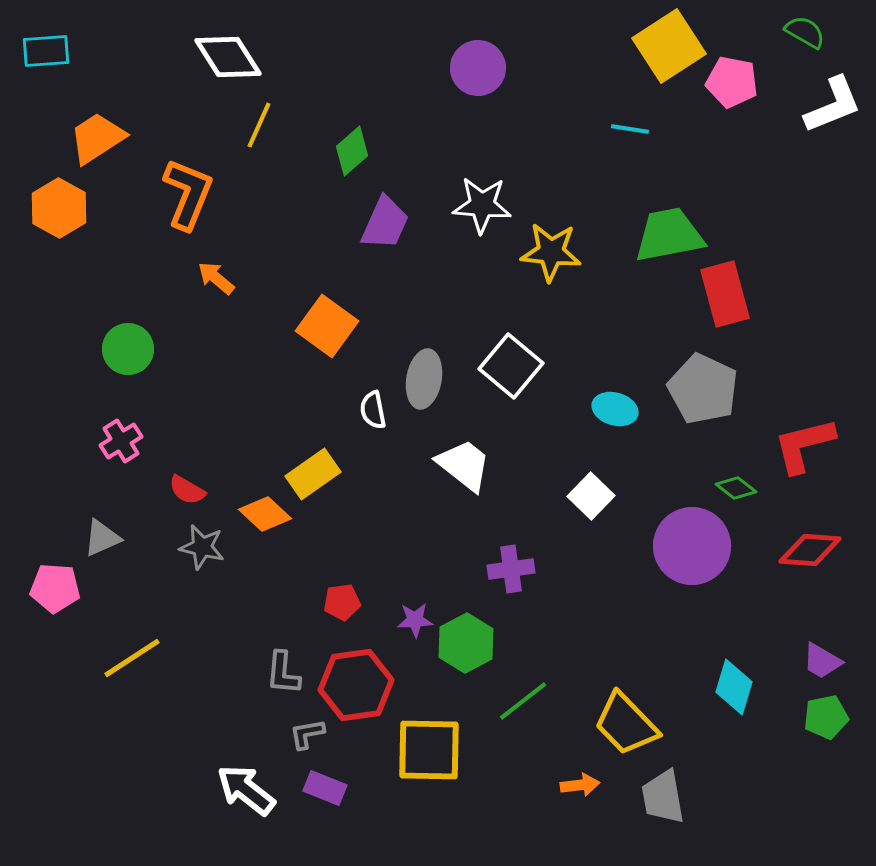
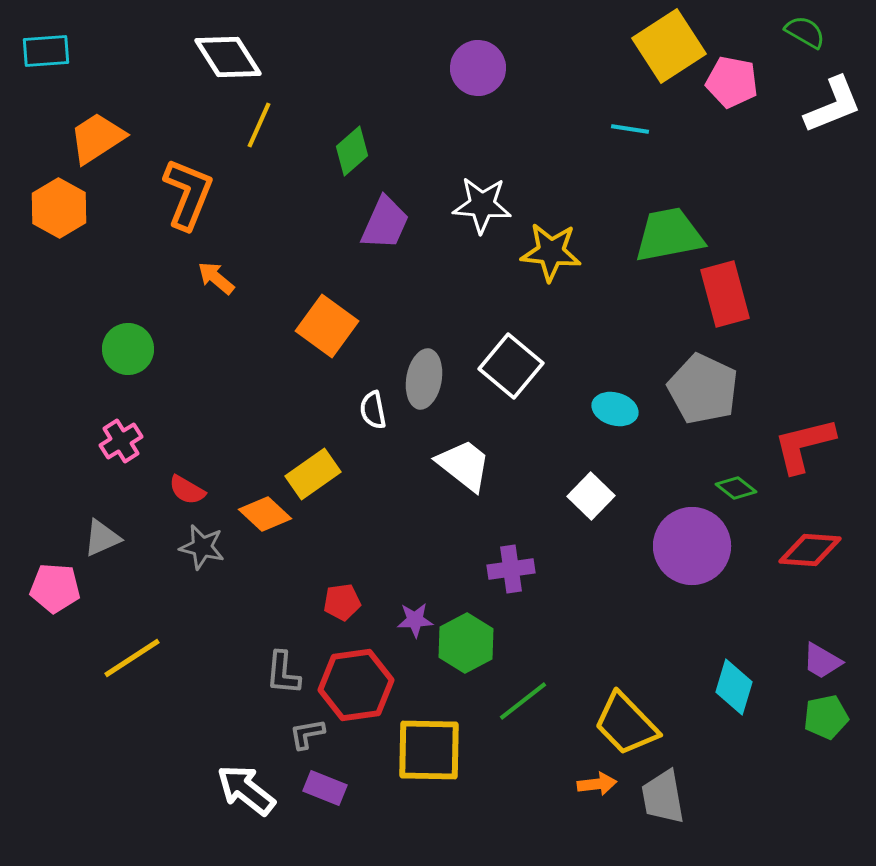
orange arrow at (580, 785): moved 17 px right, 1 px up
